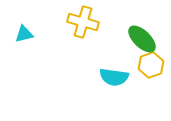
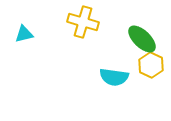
yellow hexagon: rotated 15 degrees counterclockwise
